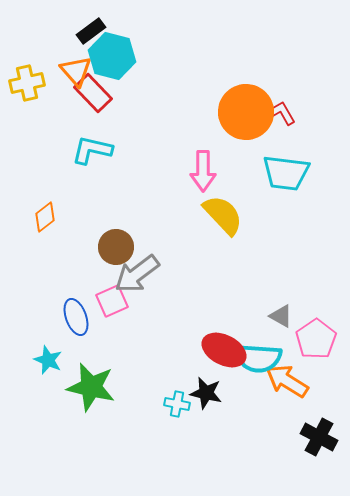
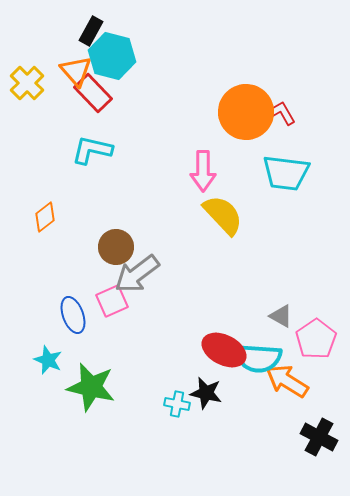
black rectangle: rotated 24 degrees counterclockwise
yellow cross: rotated 32 degrees counterclockwise
blue ellipse: moved 3 px left, 2 px up
